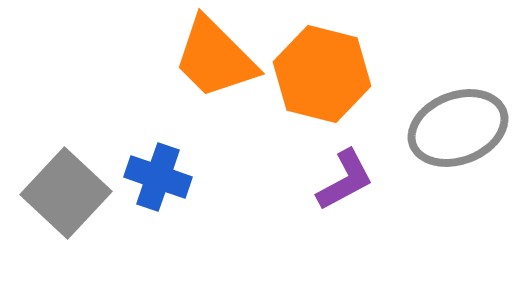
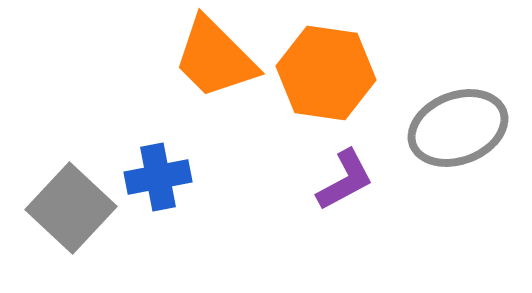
orange hexagon: moved 4 px right, 1 px up; rotated 6 degrees counterclockwise
blue cross: rotated 30 degrees counterclockwise
gray square: moved 5 px right, 15 px down
